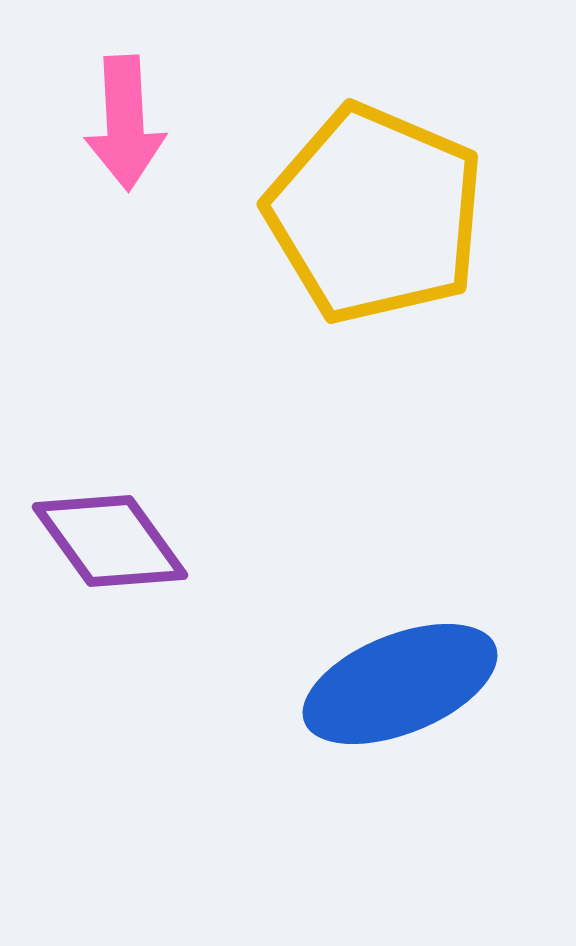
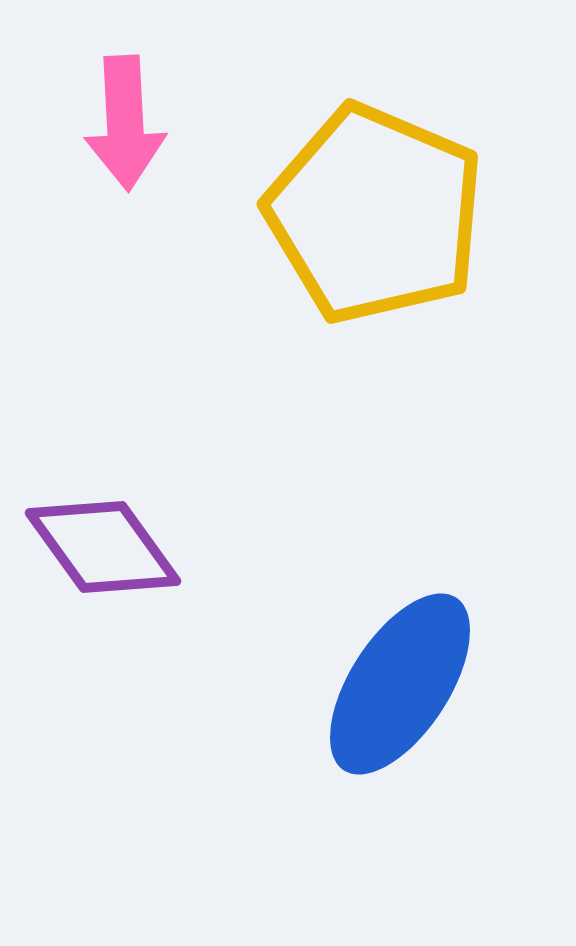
purple diamond: moved 7 px left, 6 px down
blue ellipse: rotated 35 degrees counterclockwise
